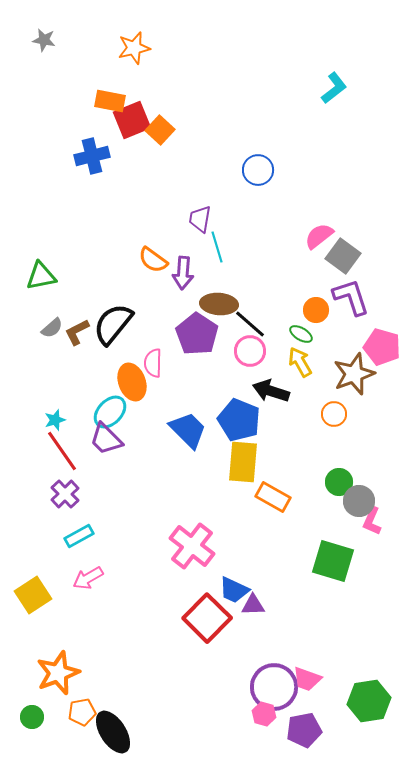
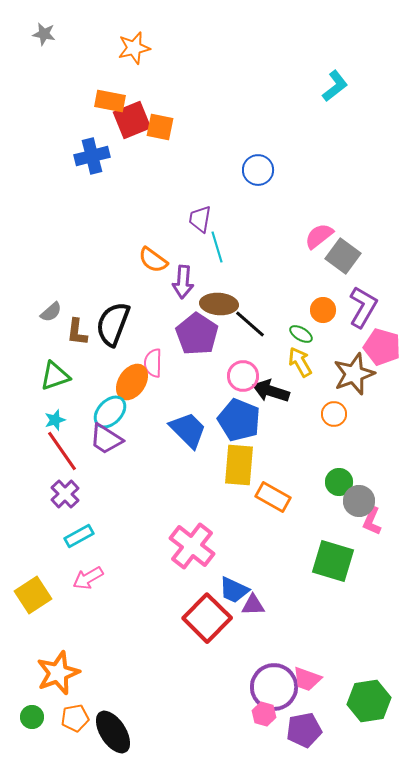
gray star at (44, 40): moved 6 px up
cyan L-shape at (334, 88): moved 1 px right, 2 px up
orange square at (160, 130): moved 3 px up; rotated 32 degrees counterclockwise
purple arrow at (183, 273): moved 9 px down
green triangle at (41, 276): moved 14 px right, 100 px down; rotated 8 degrees counterclockwise
purple L-shape at (351, 297): moved 12 px right, 10 px down; rotated 48 degrees clockwise
orange circle at (316, 310): moved 7 px right
black semicircle at (113, 324): rotated 18 degrees counterclockwise
gray semicircle at (52, 328): moved 1 px left, 16 px up
brown L-shape at (77, 332): rotated 56 degrees counterclockwise
pink circle at (250, 351): moved 7 px left, 25 px down
orange ellipse at (132, 382): rotated 54 degrees clockwise
purple trapezoid at (106, 439): rotated 12 degrees counterclockwise
yellow rectangle at (243, 462): moved 4 px left, 3 px down
orange pentagon at (82, 712): moved 7 px left, 6 px down
